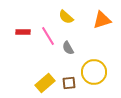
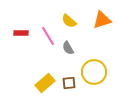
yellow semicircle: moved 3 px right, 4 px down
red rectangle: moved 2 px left, 1 px down
